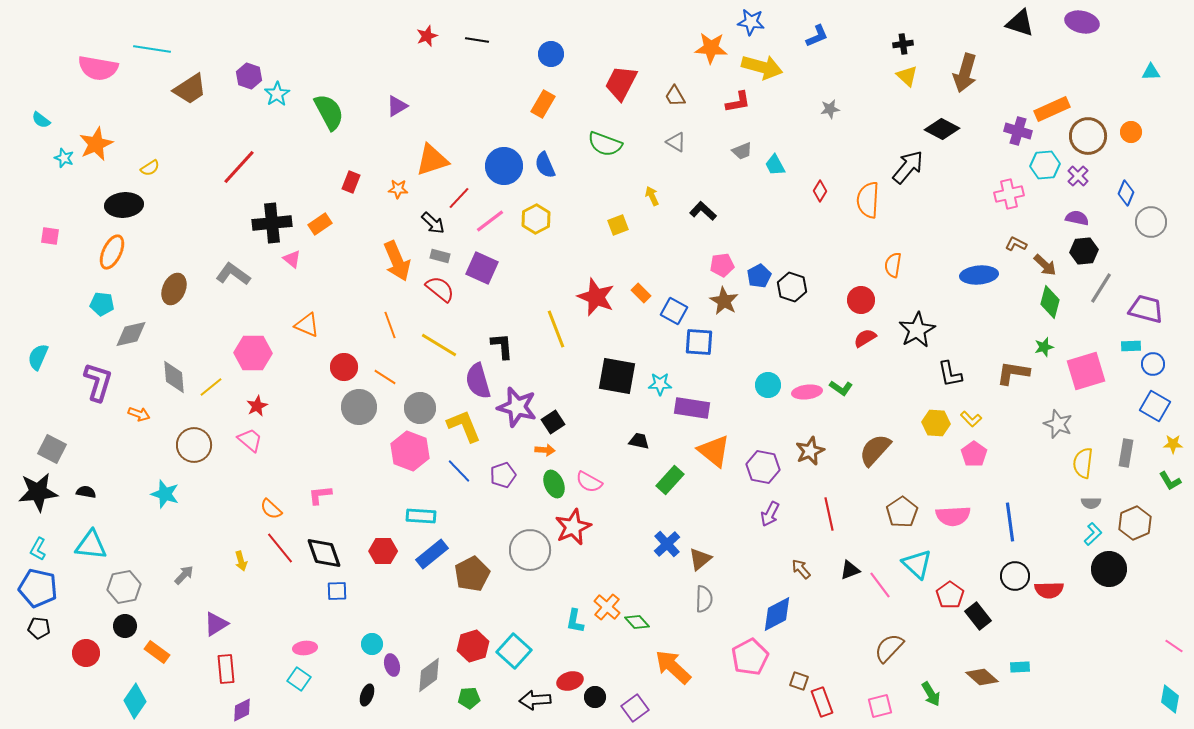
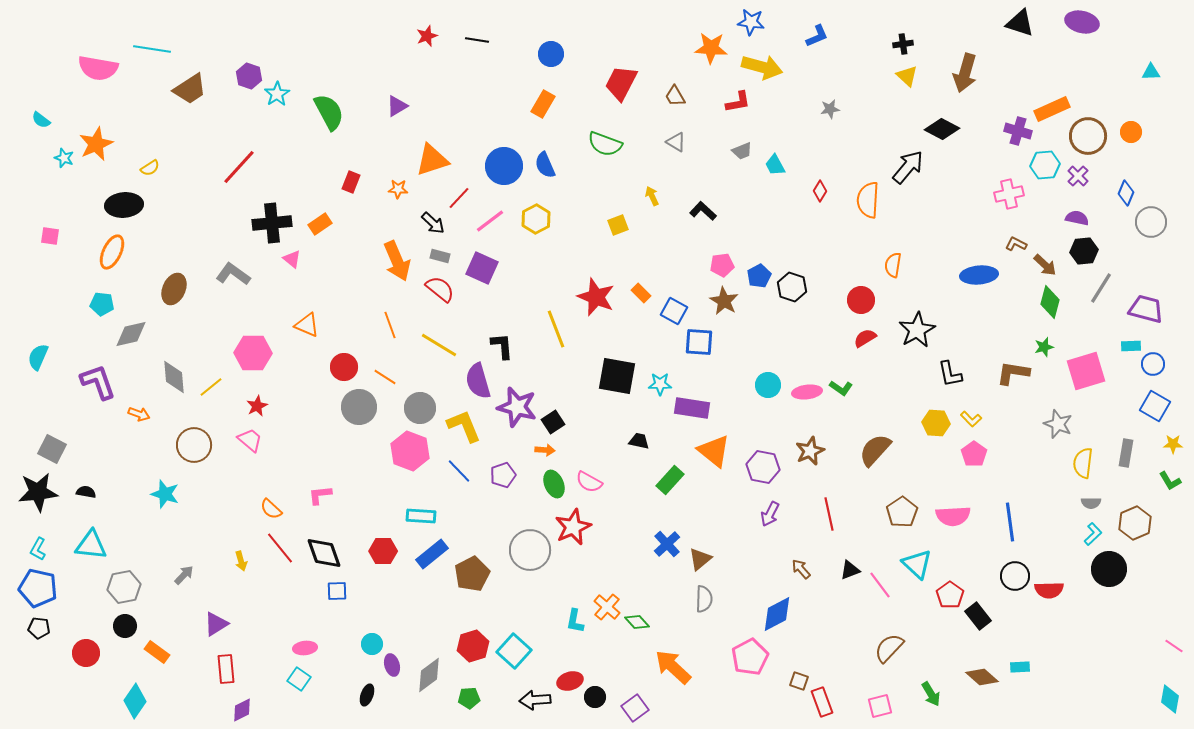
purple L-shape at (98, 382): rotated 36 degrees counterclockwise
